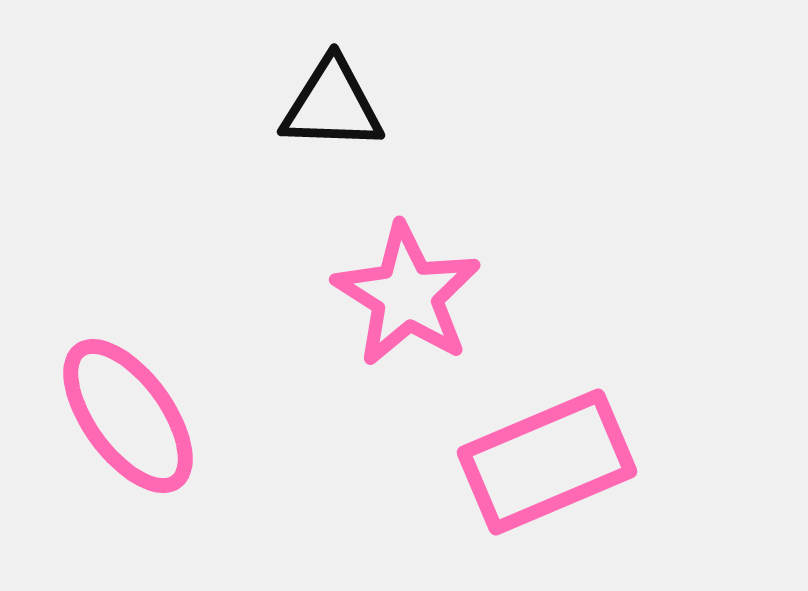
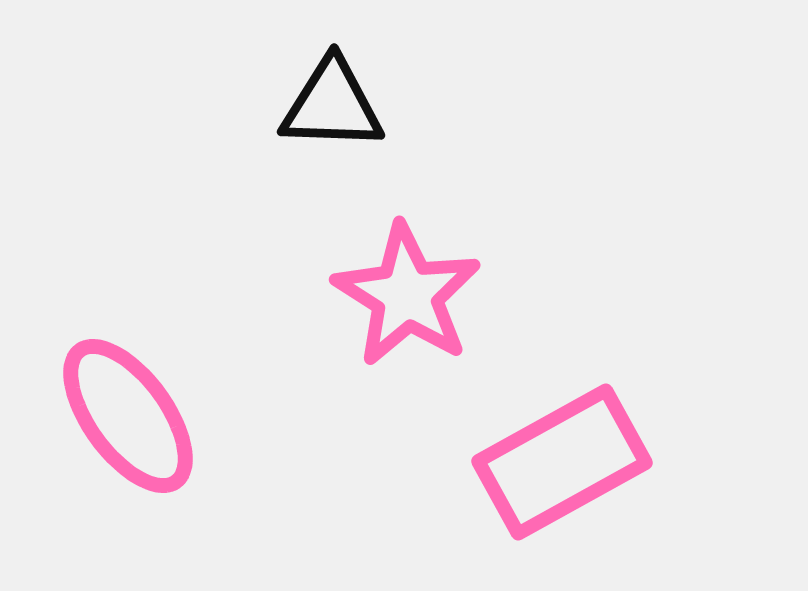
pink rectangle: moved 15 px right; rotated 6 degrees counterclockwise
